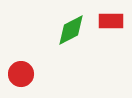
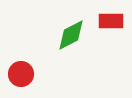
green diamond: moved 5 px down
